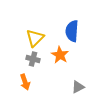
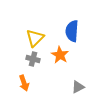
orange arrow: moved 1 px left, 1 px down
